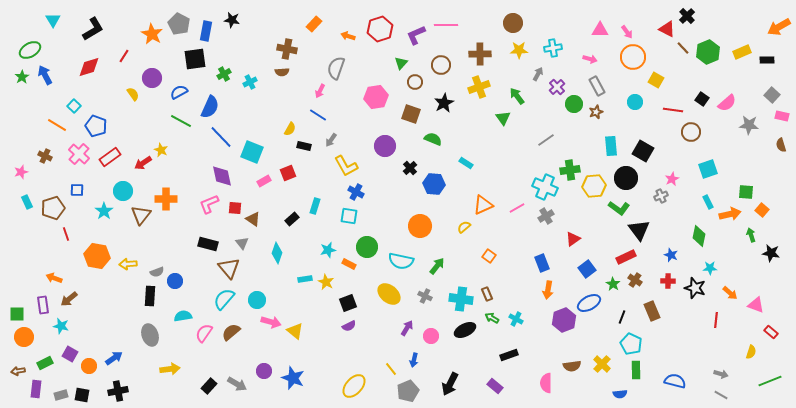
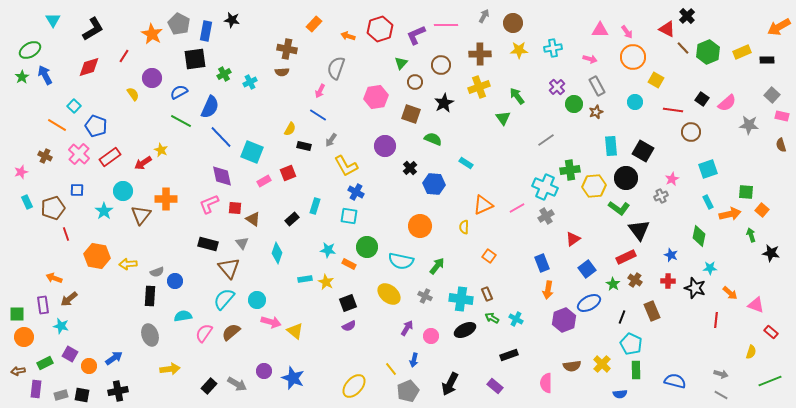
gray arrow at (538, 74): moved 54 px left, 58 px up
yellow semicircle at (464, 227): rotated 48 degrees counterclockwise
cyan star at (328, 250): rotated 21 degrees clockwise
